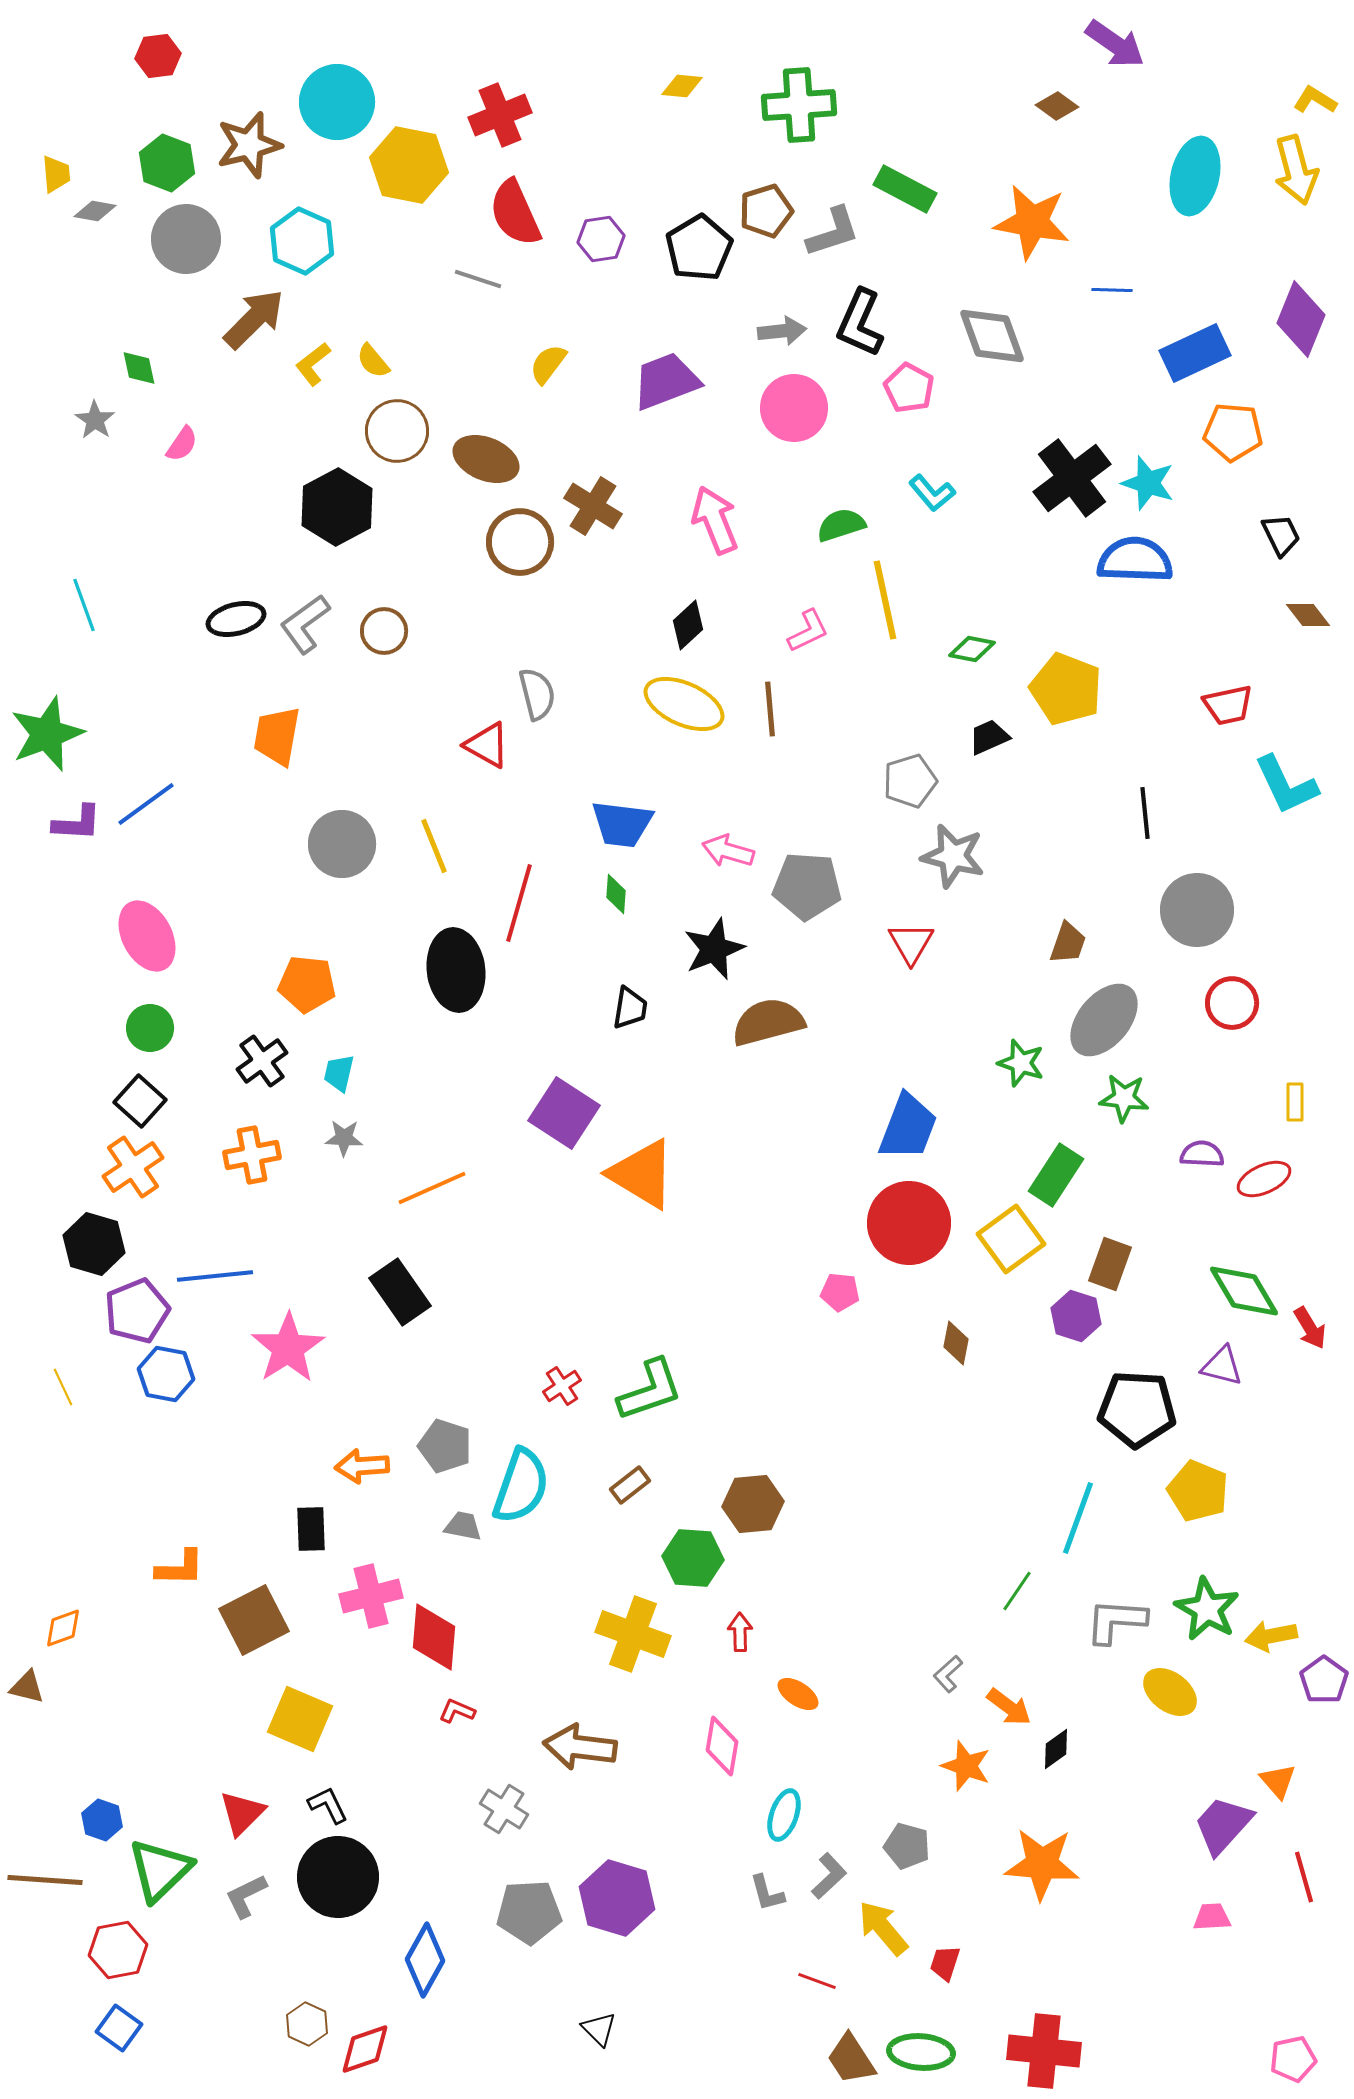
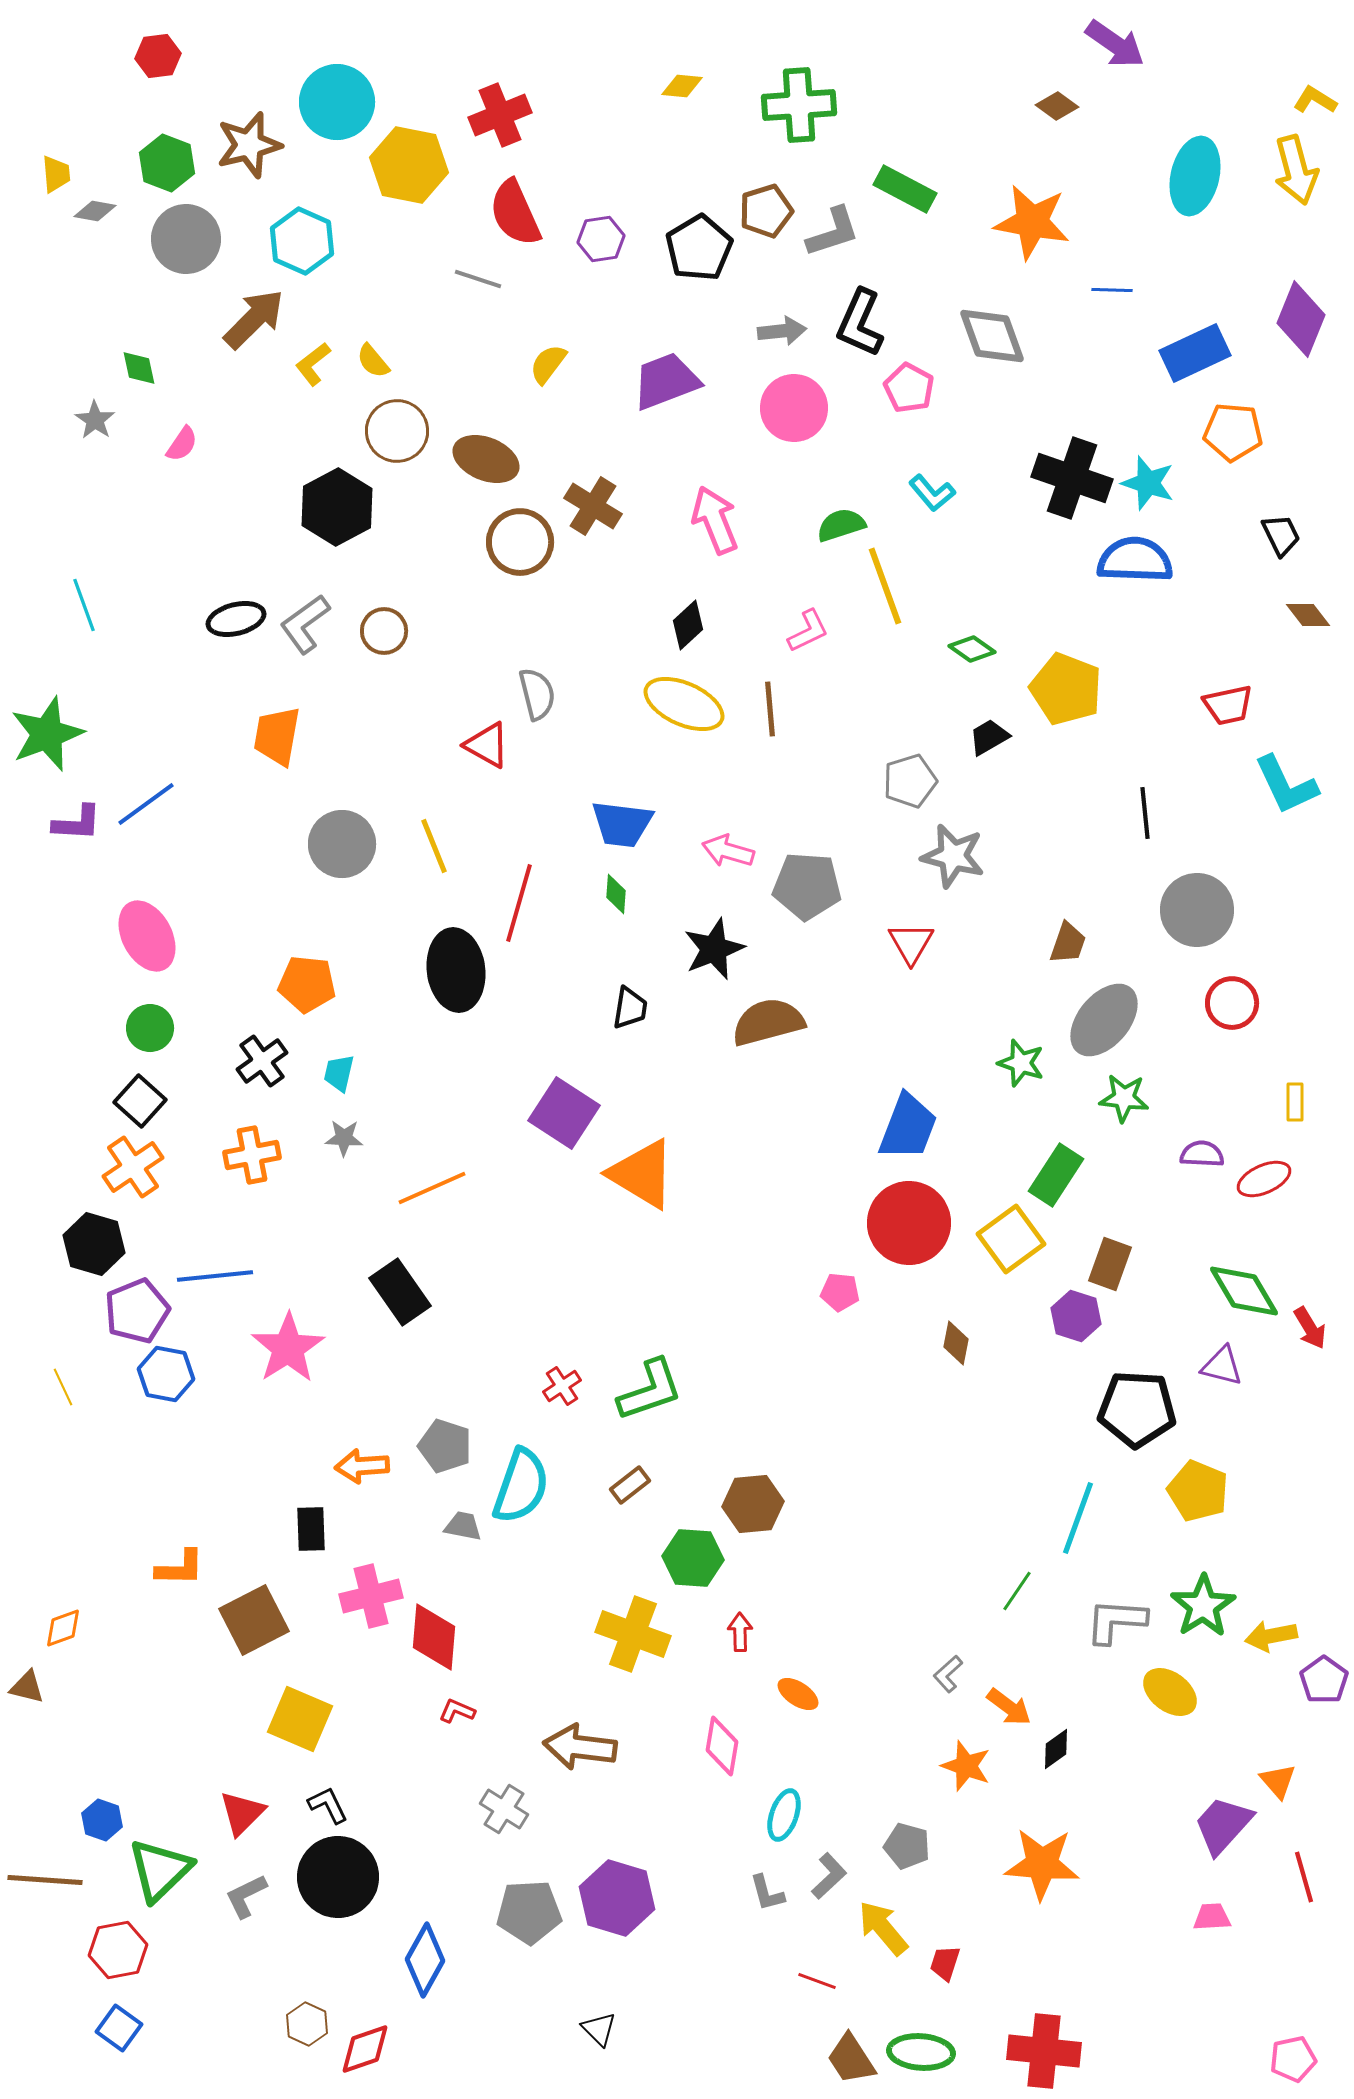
black cross at (1072, 478): rotated 34 degrees counterclockwise
yellow line at (885, 600): moved 14 px up; rotated 8 degrees counterclockwise
green diamond at (972, 649): rotated 24 degrees clockwise
black trapezoid at (989, 737): rotated 6 degrees counterclockwise
green star at (1207, 1609): moved 4 px left, 3 px up; rotated 10 degrees clockwise
